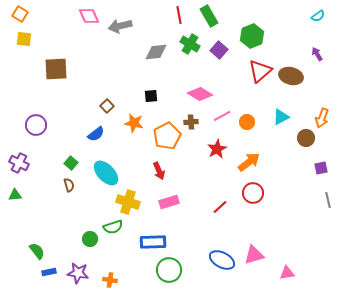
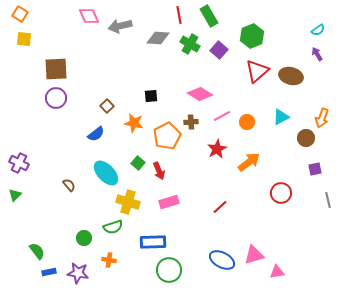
cyan semicircle at (318, 16): moved 14 px down
gray diamond at (156, 52): moved 2 px right, 14 px up; rotated 10 degrees clockwise
red triangle at (260, 71): moved 3 px left
purple circle at (36, 125): moved 20 px right, 27 px up
green square at (71, 163): moved 67 px right
purple square at (321, 168): moved 6 px left, 1 px down
brown semicircle at (69, 185): rotated 24 degrees counterclockwise
red circle at (253, 193): moved 28 px right
green triangle at (15, 195): rotated 40 degrees counterclockwise
green circle at (90, 239): moved 6 px left, 1 px up
pink triangle at (287, 273): moved 10 px left, 1 px up
orange cross at (110, 280): moved 1 px left, 20 px up
